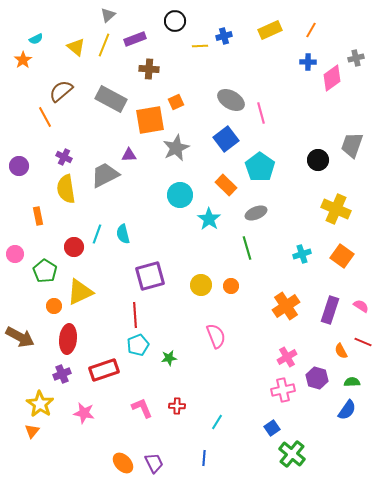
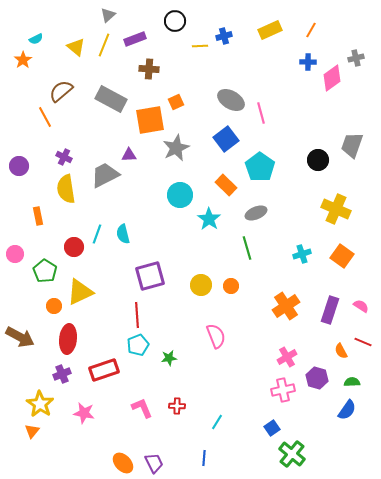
red line at (135, 315): moved 2 px right
